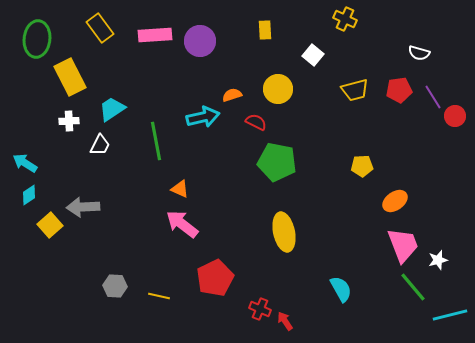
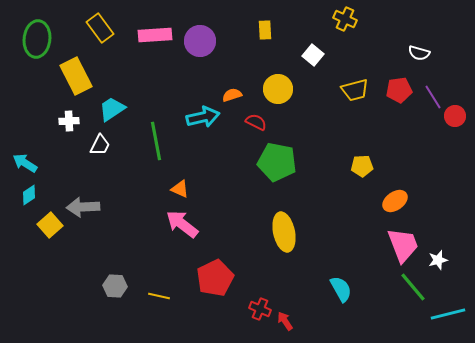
yellow rectangle at (70, 77): moved 6 px right, 1 px up
cyan line at (450, 315): moved 2 px left, 1 px up
